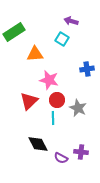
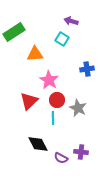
pink star: rotated 18 degrees clockwise
